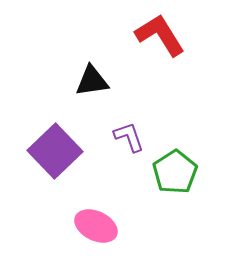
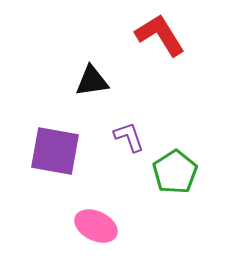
purple square: rotated 36 degrees counterclockwise
